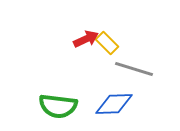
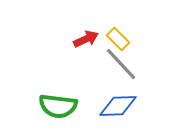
yellow rectangle: moved 11 px right, 4 px up
gray line: moved 13 px left, 5 px up; rotated 30 degrees clockwise
blue diamond: moved 4 px right, 2 px down
